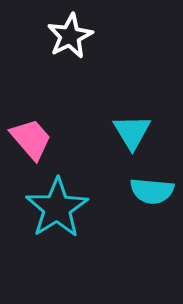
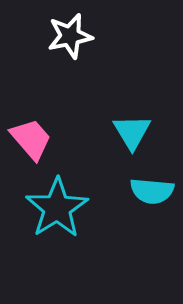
white star: rotated 15 degrees clockwise
